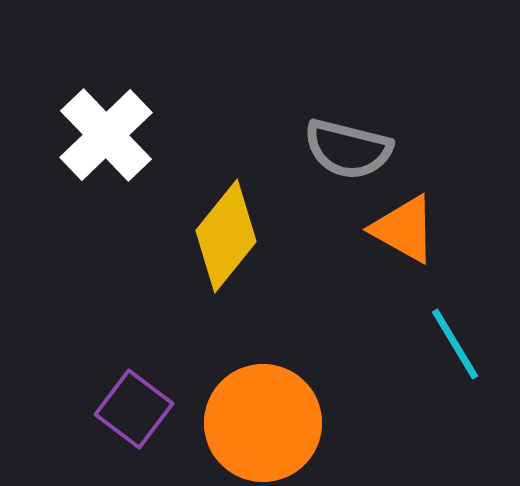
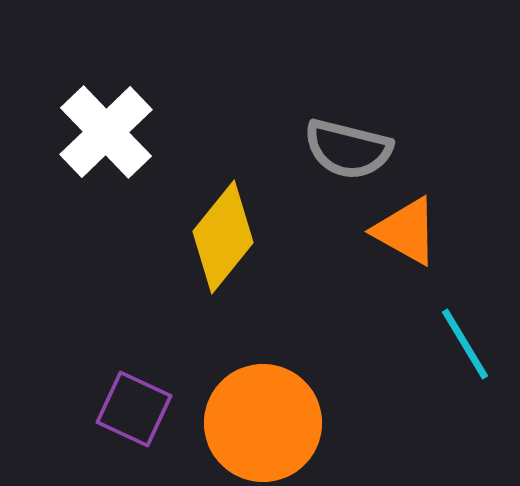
white cross: moved 3 px up
orange triangle: moved 2 px right, 2 px down
yellow diamond: moved 3 px left, 1 px down
cyan line: moved 10 px right
purple square: rotated 12 degrees counterclockwise
